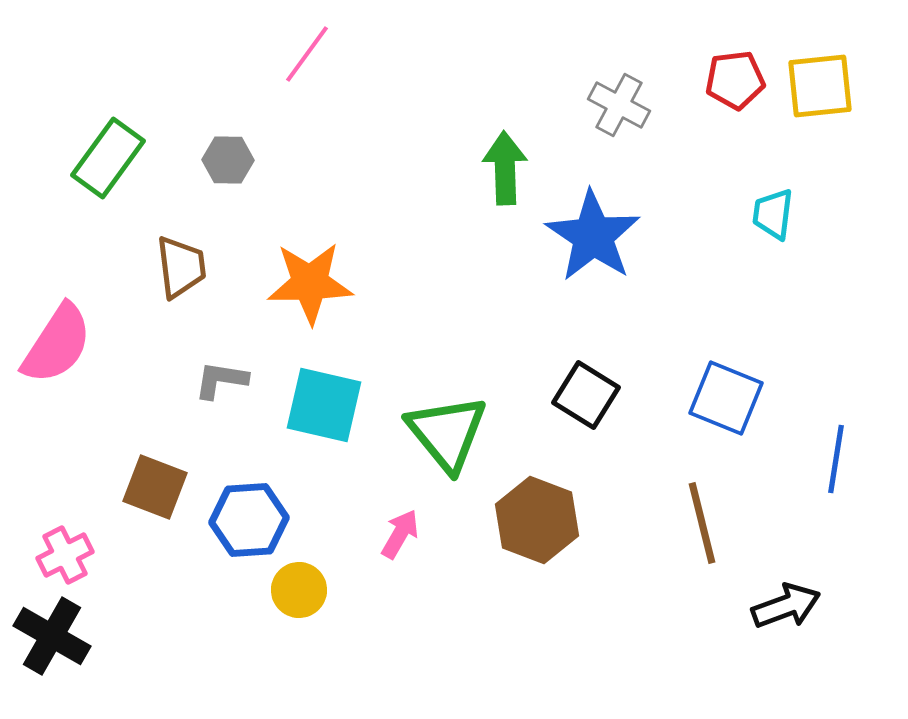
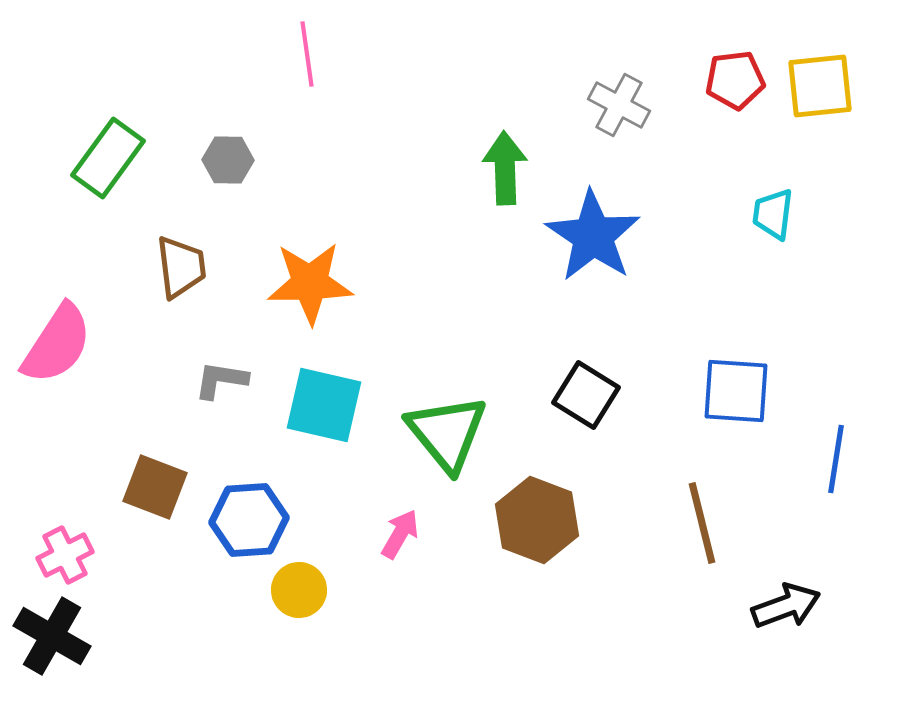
pink line: rotated 44 degrees counterclockwise
blue square: moved 10 px right, 7 px up; rotated 18 degrees counterclockwise
